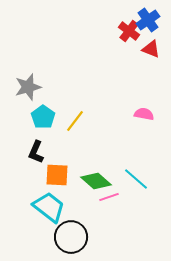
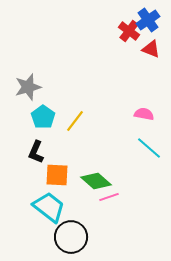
cyan line: moved 13 px right, 31 px up
